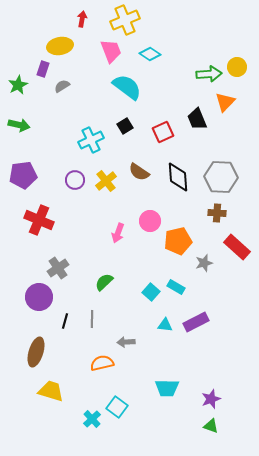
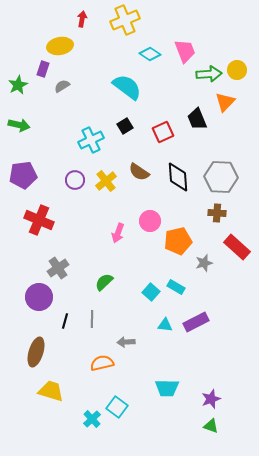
pink trapezoid at (111, 51): moved 74 px right
yellow circle at (237, 67): moved 3 px down
